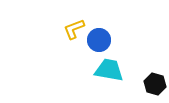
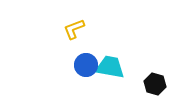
blue circle: moved 13 px left, 25 px down
cyan trapezoid: moved 1 px right, 3 px up
